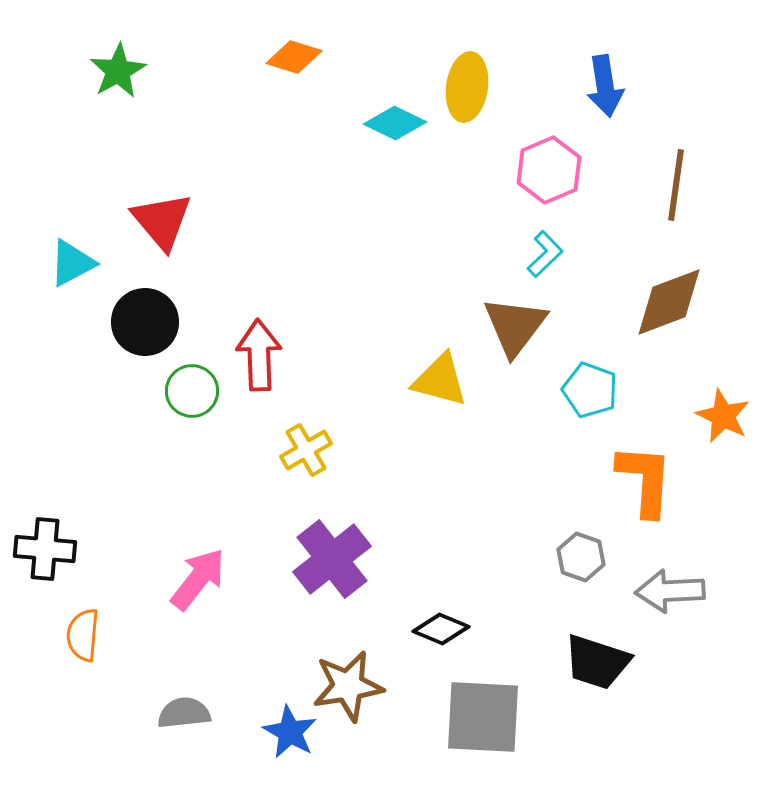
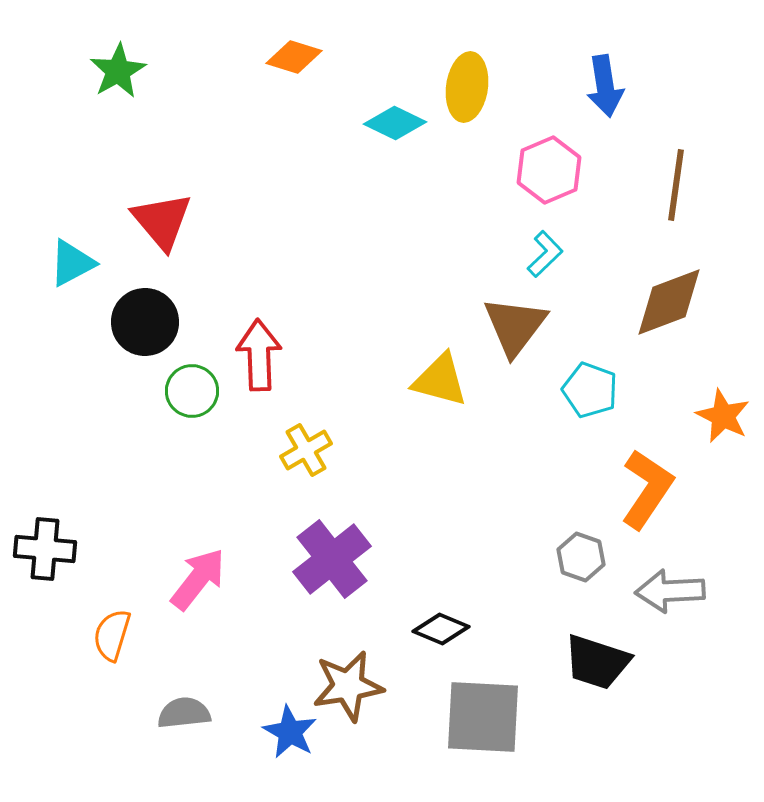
orange L-shape: moved 2 px right, 9 px down; rotated 30 degrees clockwise
orange semicircle: moved 29 px right; rotated 12 degrees clockwise
